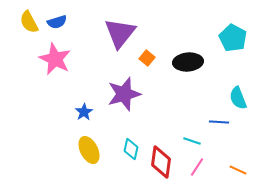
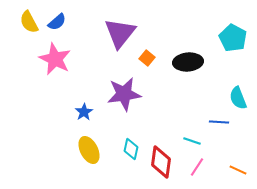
blue semicircle: rotated 24 degrees counterclockwise
purple star: rotated 8 degrees clockwise
